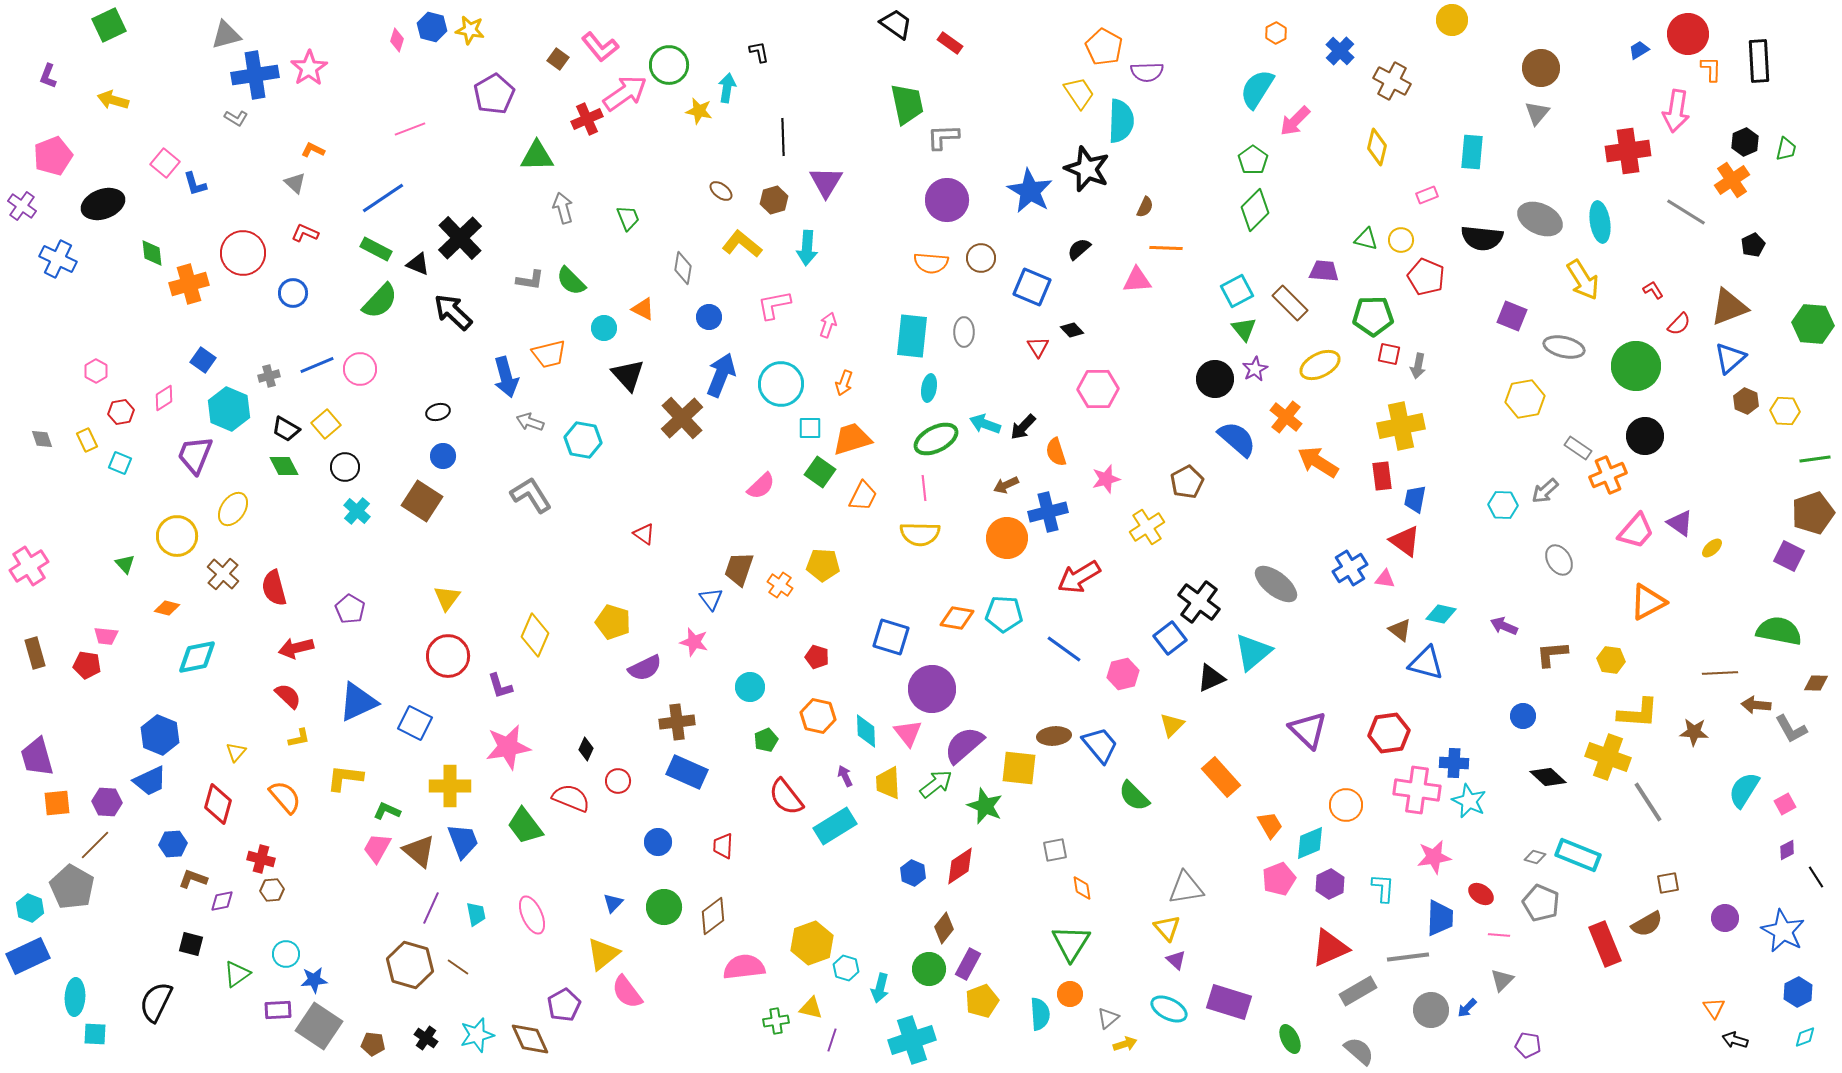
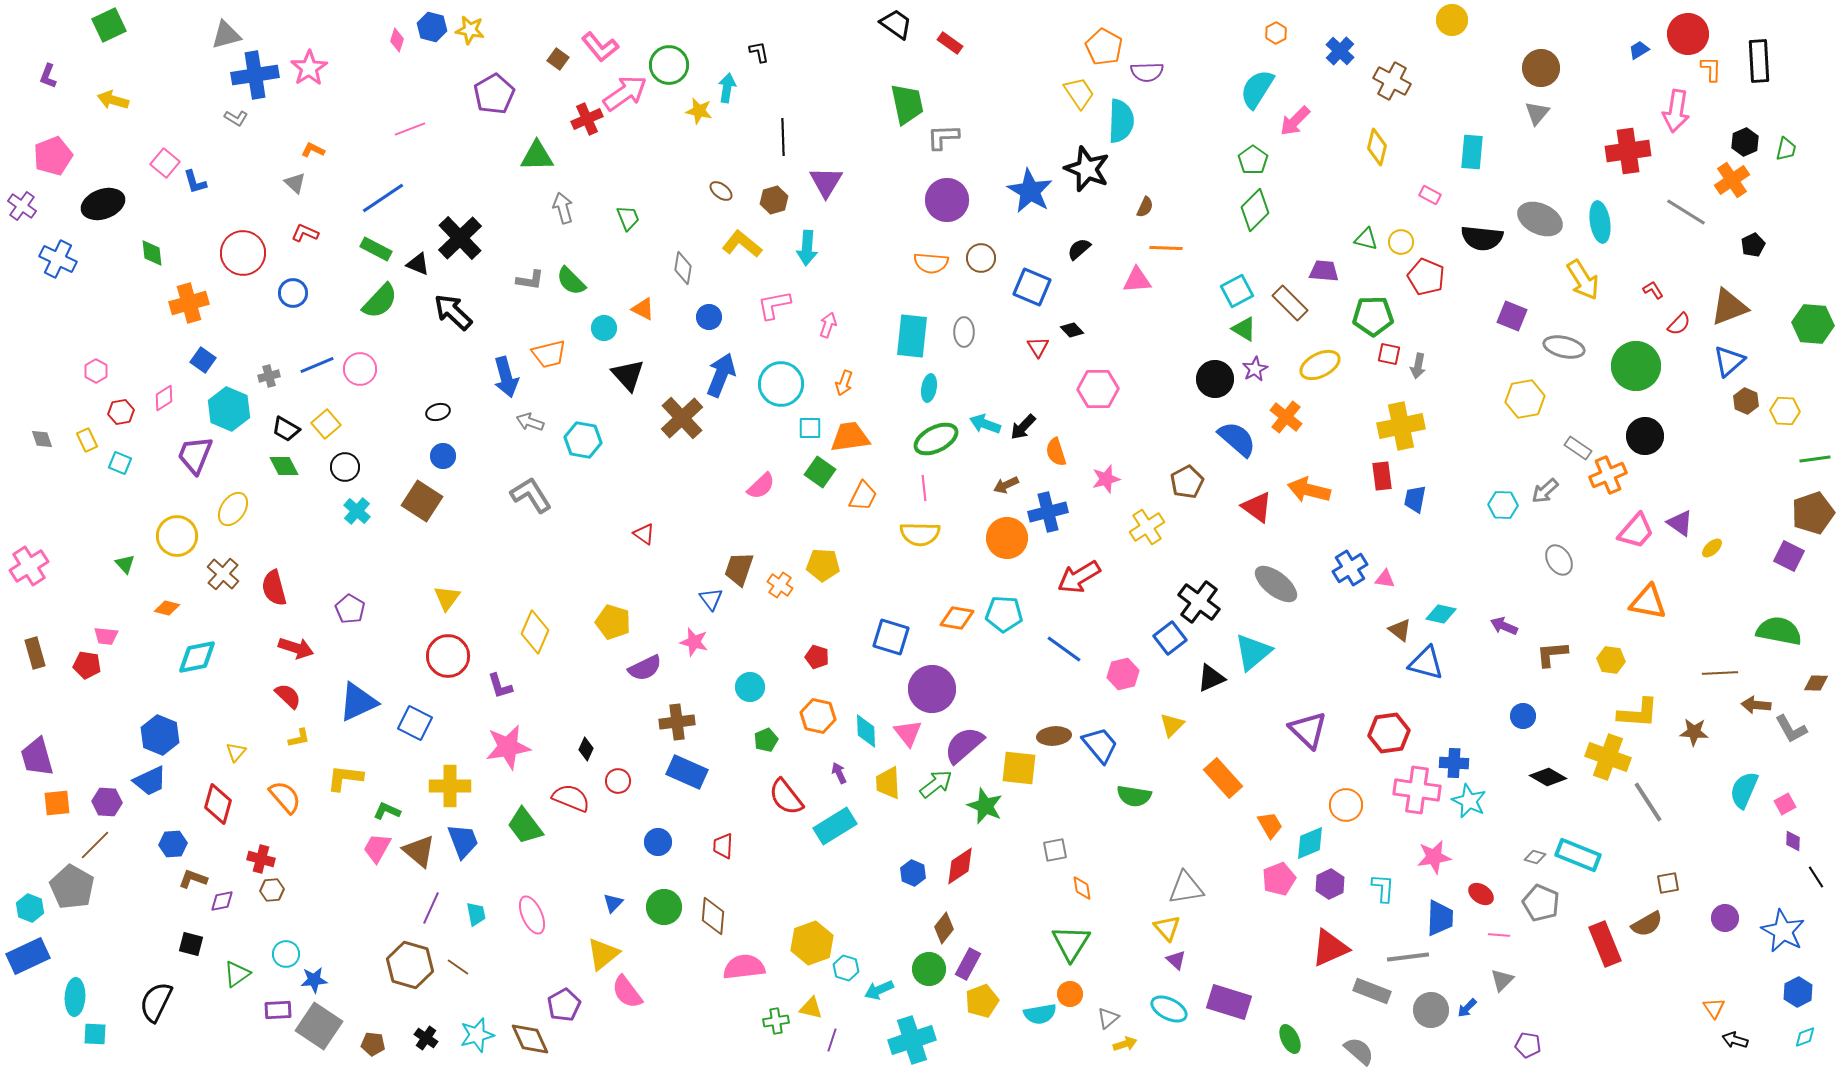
blue L-shape at (195, 184): moved 2 px up
pink rectangle at (1427, 195): moved 3 px right; rotated 50 degrees clockwise
yellow circle at (1401, 240): moved 2 px down
orange cross at (189, 284): moved 19 px down
green triangle at (1244, 329): rotated 20 degrees counterclockwise
blue triangle at (1730, 358): moved 1 px left, 3 px down
orange trapezoid at (852, 439): moved 2 px left, 2 px up; rotated 9 degrees clockwise
orange arrow at (1318, 462): moved 9 px left, 28 px down; rotated 18 degrees counterclockwise
red triangle at (1405, 541): moved 148 px left, 34 px up
orange triangle at (1648, 602): rotated 39 degrees clockwise
yellow diamond at (535, 635): moved 3 px up
red arrow at (296, 648): rotated 148 degrees counterclockwise
purple arrow at (845, 776): moved 6 px left, 3 px up
orange rectangle at (1221, 777): moved 2 px right, 1 px down
black diamond at (1548, 777): rotated 12 degrees counterclockwise
cyan semicircle at (1744, 790): rotated 9 degrees counterclockwise
green semicircle at (1134, 796): rotated 36 degrees counterclockwise
purple diamond at (1787, 850): moved 6 px right, 9 px up; rotated 60 degrees counterclockwise
brown diamond at (713, 916): rotated 48 degrees counterclockwise
cyan arrow at (880, 988): moved 1 px left, 2 px down; rotated 52 degrees clockwise
gray rectangle at (1358, 991): moved 14 px right; rotated 51 degrees clockwise
cyan semicircle at (1040, 1014): rotated 84 degrees clockwise
